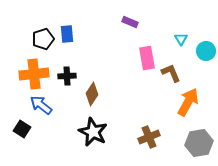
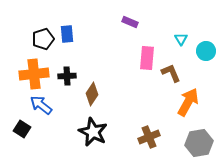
pink rectangle: rotated 15 degrees clockwise
